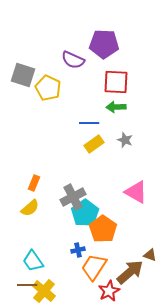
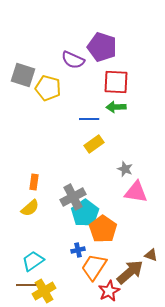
purple pentagon: moved 2 px left, 3 px down; rotated 16 degrees clockwise
yellow pentagon: rotated 10 degrees counterclockwise
blue line: moved 4 px up
gray star: moved 29 px down
orange rectangle: moved 1 px up; rotated 14 degrees counterclockwise
pink triangle: rotated 20 degrees counterclockwise
brown triangle: moved 1 px right
cyan trapezoid: rotated 90 degrees clockwise
brown line: moved 1 px left
yellow cross: rotated 20 degrees clockwise
